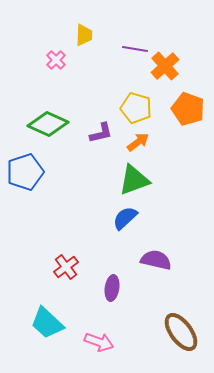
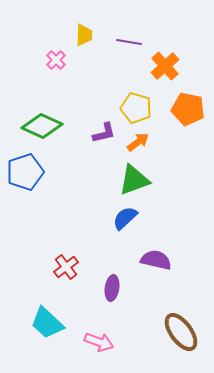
purple line: moved 6 px left, 7 px up
orange pentagon: rotated 8 degrees counterclockwise
green diamond: moved 6 px left, 2 px down
purple L-shape: moved 3 px right
